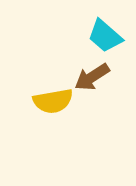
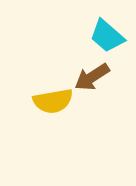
cyan trapezoid: moved 2 px right
